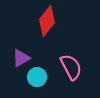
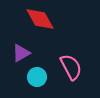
red diamond: moved 7 px left, 2 px up; rotated 68 degrees counterclockwise
purple triangle: moved 5 px up
